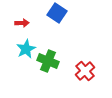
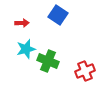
blue square: moved 1 px right, 2 px down
cyan star: rotated 12 degrees clockwise
red cross: rotated 18 degrees clockwise
